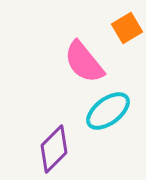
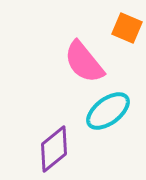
orange square: rotated 36 degrees counterclockwise
purple diamond: rotated 6 degrees clockwise
